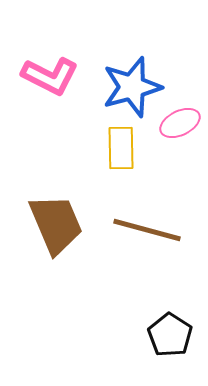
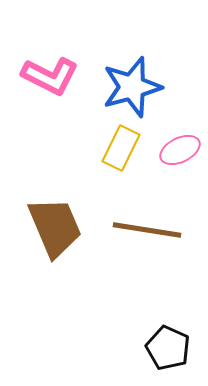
pink ellipse: moved 27 px down
yellow rectangle: rotated 27 degrees clockwise
brown trapezoid: moved 1 px left, 3 px down
brown line: rotated 6 degrees counterclockwise
black pentagon: moved 2 px left, 13 px down; rotated 9 degrees counterclockwise
